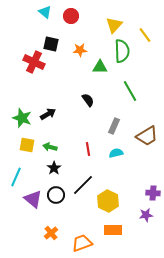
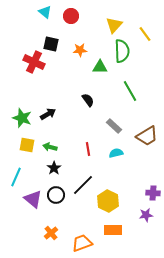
yellow line: moved 1 px up
gray rectangle: rotated 70 degrees counterclockwise
